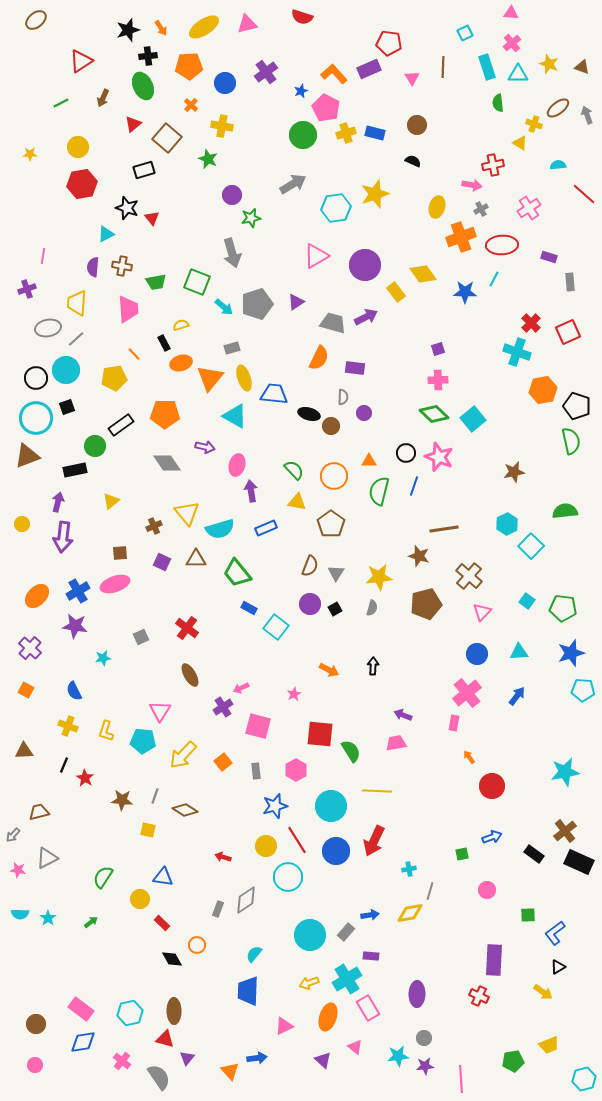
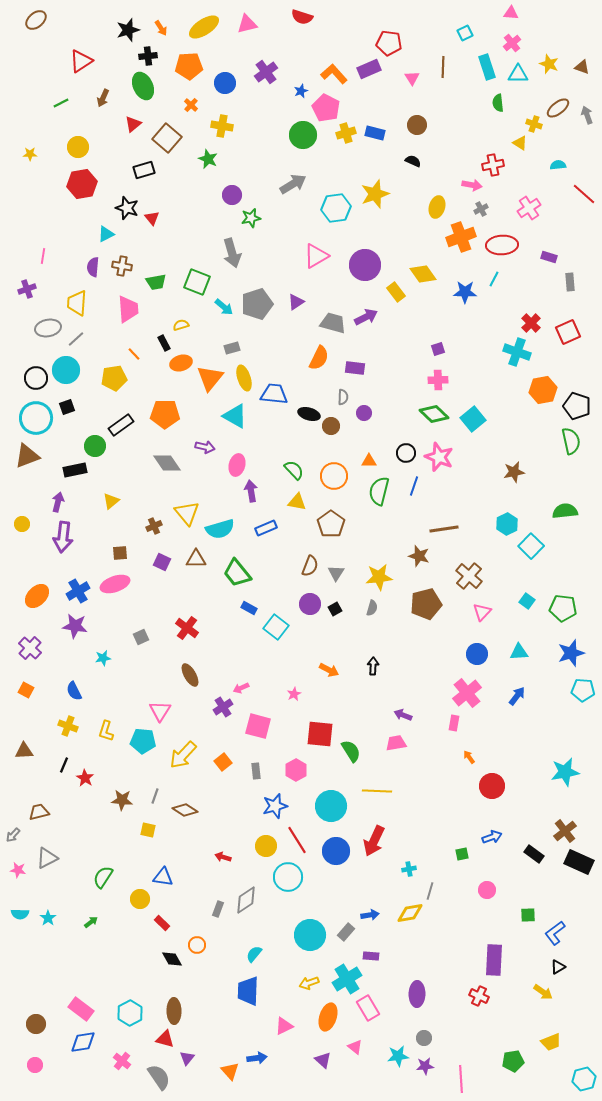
cyan hexagon at (130, 1013): rotated 15 degrees counterclockwise
yellow trapezoid at (549, 1045): moved 2 px right, 3 px up
